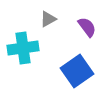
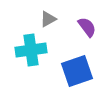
cyan cross: moved 8 px right, 2 px down
blue square: rotated 16 degrees clockwise
